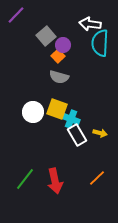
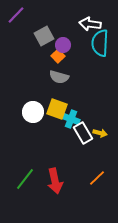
gray square: moved 2 px left; rotated 12 degrees clockwise
white rectangle: moved 6 px right, 2 px up
